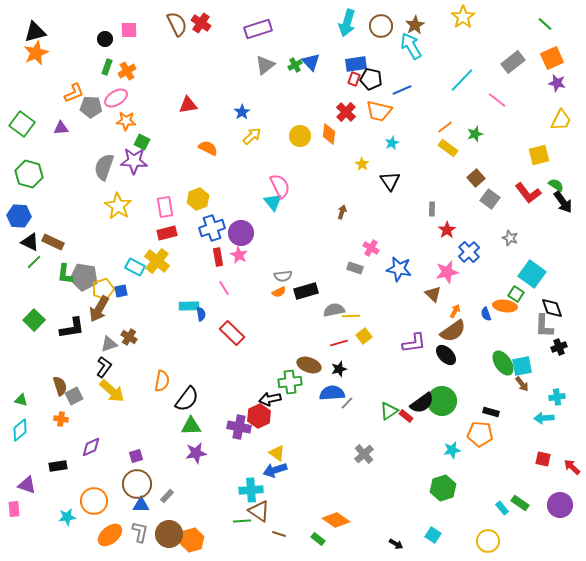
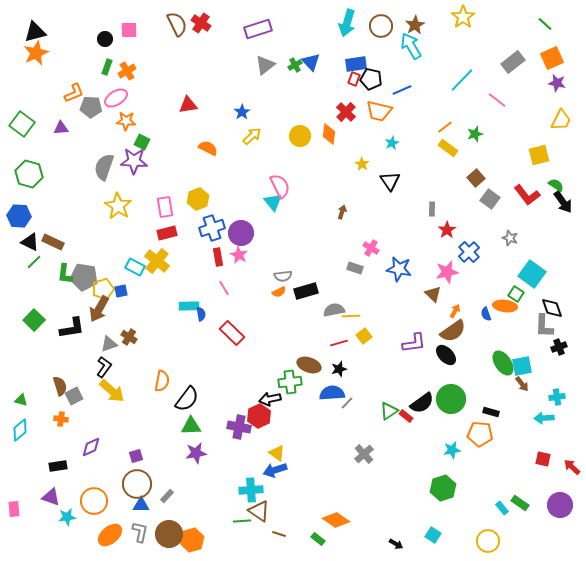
red L-shape at (528, 193): moved 1 px left, 2 px down
green circle at (442, 401): moved 9 px right, 2 px up
purple triangle at (27, 485): moved 24 px right, 12 px down
